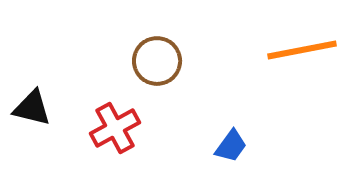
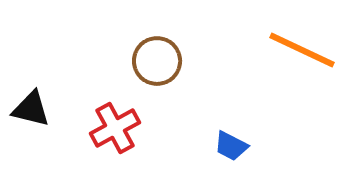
orange line: rotated 36 degrees clockwise
black triangle: moved 1 px left, 1 px down
blue trapezoid: rotated 81 degrees clockwise
